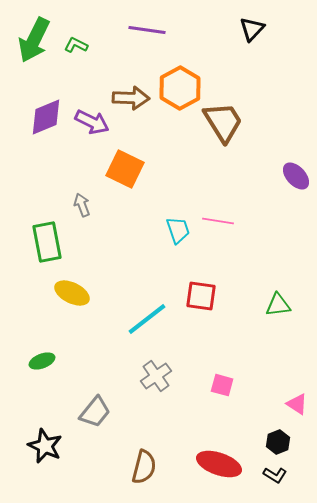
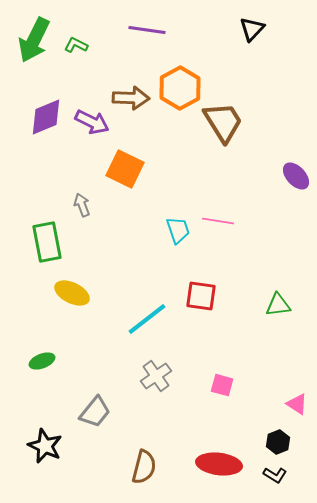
red ellipse: rotated 12 degrees counterclockwise
